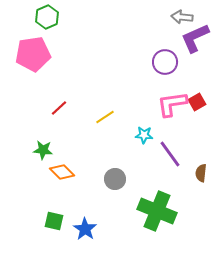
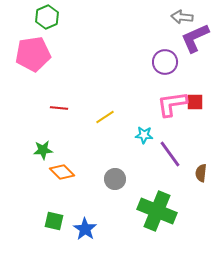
red square: moved 2 px left; rotated 30 degrees clockwise
red line: rotated 48 degrees clockwise
green star: rotated 12 degrees counterclockwise
